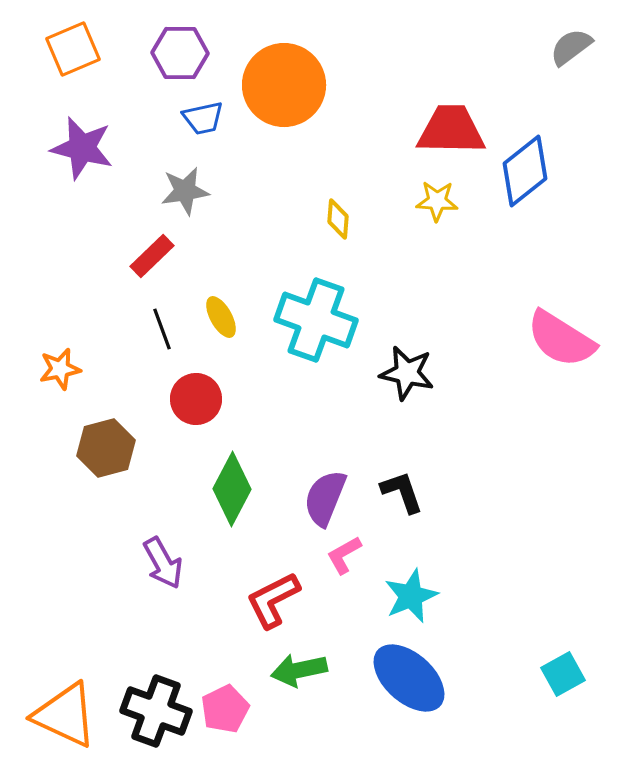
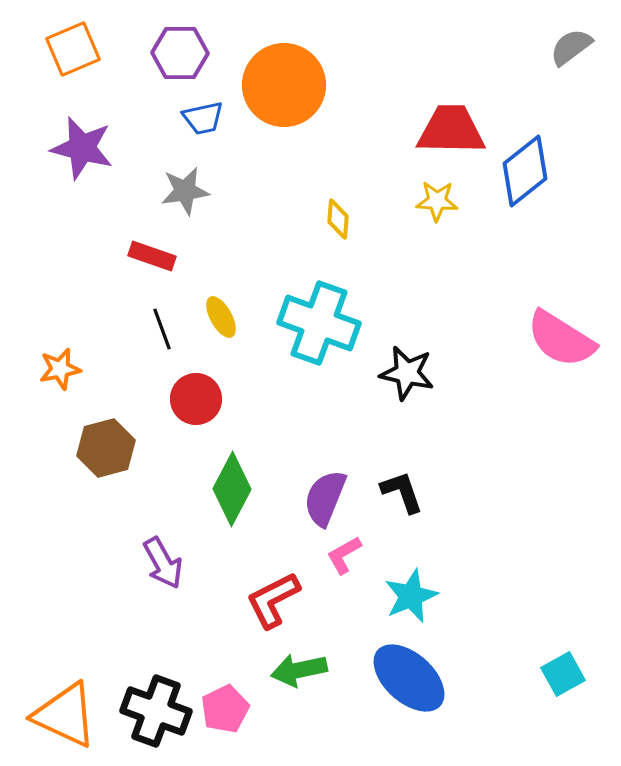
red rectangle: rotated 63 degrees clockwise
cyan cross: moved 3 px right, 3 px down
